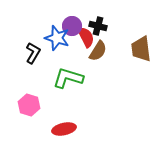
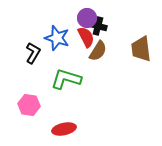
purple circle: moved 15 px right, 8 px up
green L-shape: moved 2 px left, 1 px down
pink hexagon: rotated 10 degrees counterclockwise
